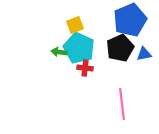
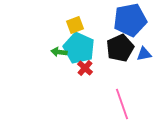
blue pentagon: rotated 12 degrees clockwise
red cross: rotated 35 degrees clockwise
pink line: rotated 12 degrees counterclockwise
